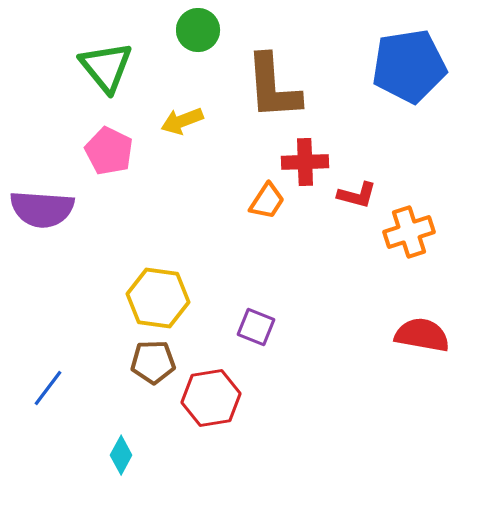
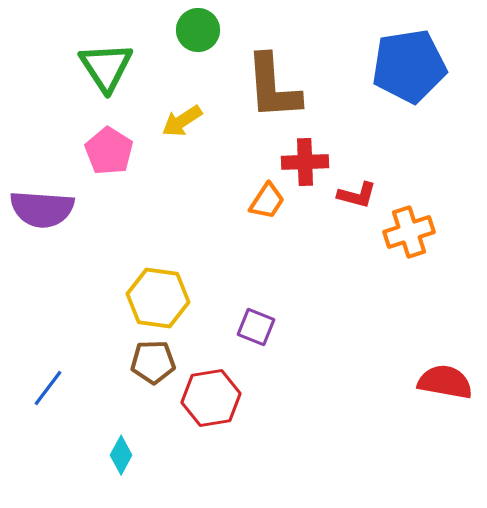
green triangle: rotated 6 degrees clockwise
yellow arrow: rotated 12 degrees counterclockwise
pink pentagon: rotated 6 degrees clockwise
red semicircle: moved 23 px right, 47 px down
